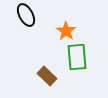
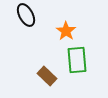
green rectangle: moved 3 px down
